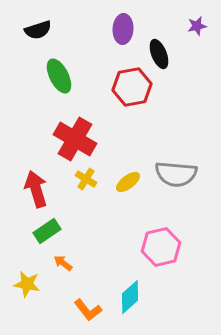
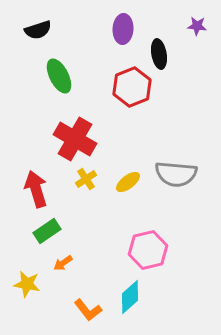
purple star: rotated 18 degrees clockwise
black ellipse: rotated 12 degrees clockwise
red hexagon: rotated 12 degrees counterclockwise
yellow cross: rotated 25 degrees clockwise
pink hexagon: moved 13 px left, 3 px down
orange arrow: rotated 72 degrees counterclockwise
